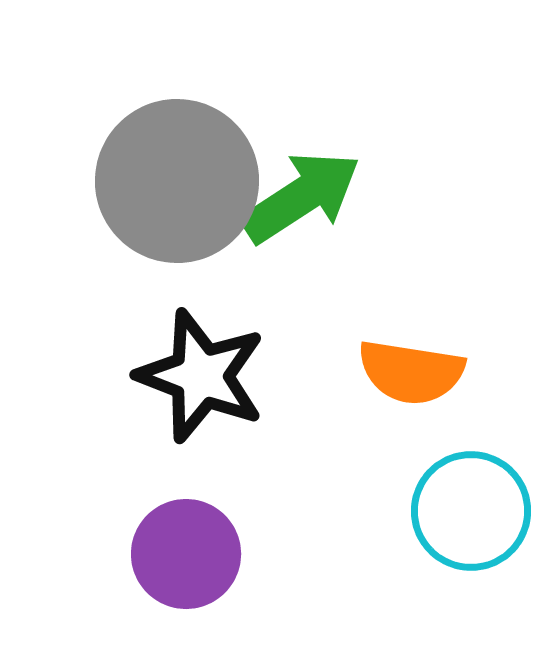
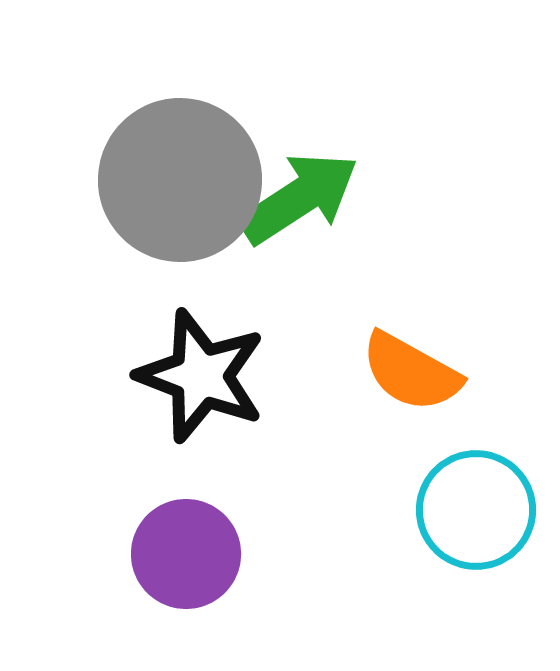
gray circle: moved 3 px right, 1 px up
green arrow: moved 2 px left, 1 px down
orange semicircle: rotated 20 degrees clockwise
cyan circle: moved 5 px right, 1 px up
